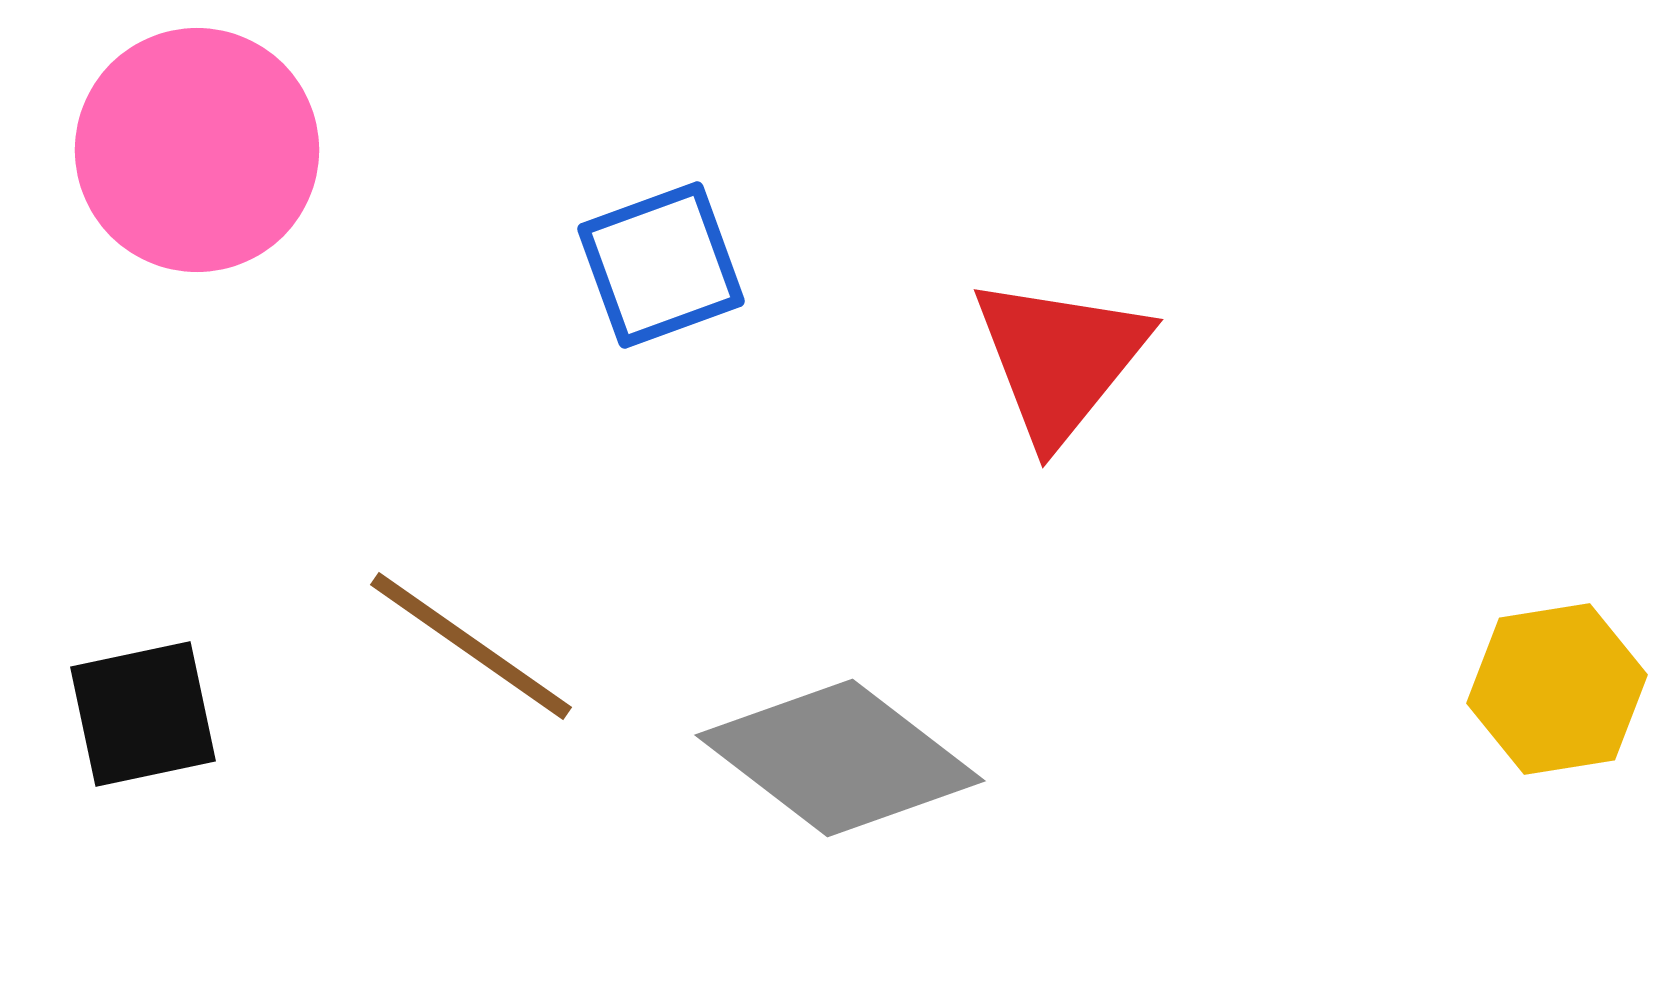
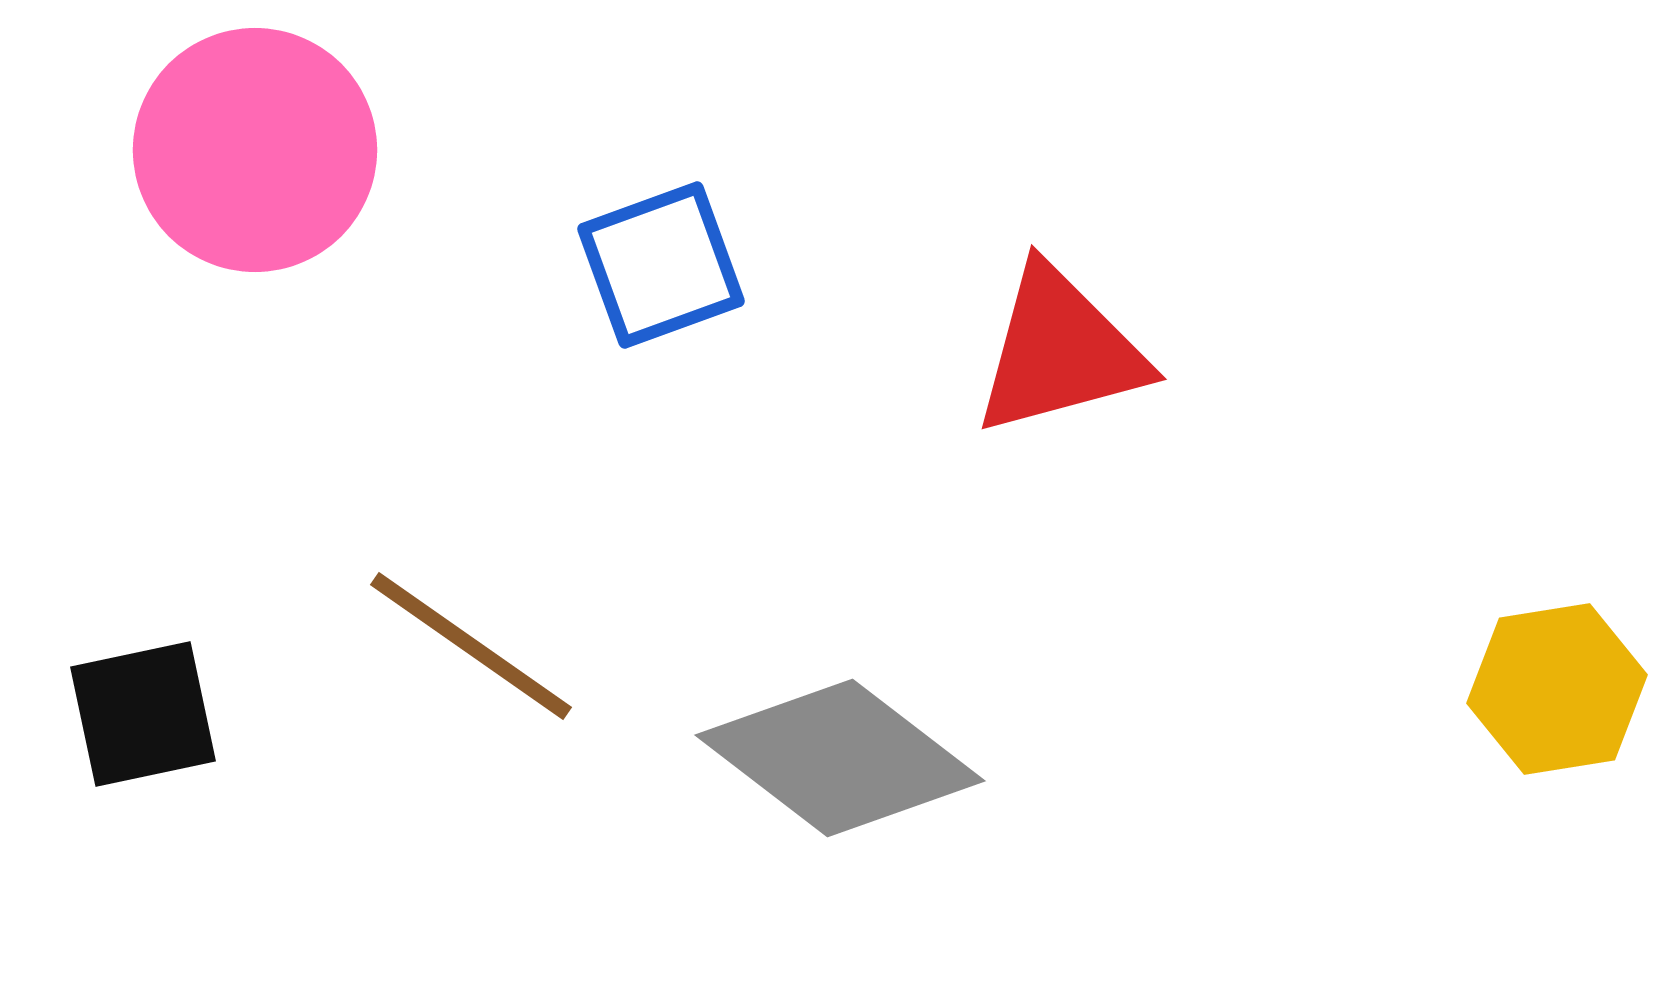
pink circle: moved 58 px right
red triangle: moved 8 px up; rotated 36 degrees clockwise
